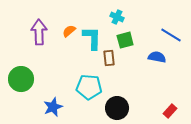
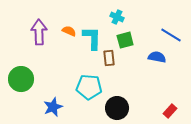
orange semicircle: rotated 64 degrees clockwise
